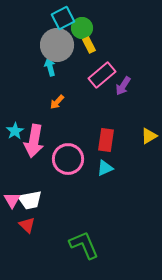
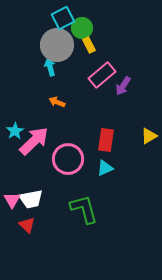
orange arrow: rotated 70 degrees clockwise
pink arrow: rotated 144 degrees counterclockwise
white trapezoid: moved 1 px right, 1 px up
green L-shape: moved 36 px up; rotated 8 degrees clockwise
